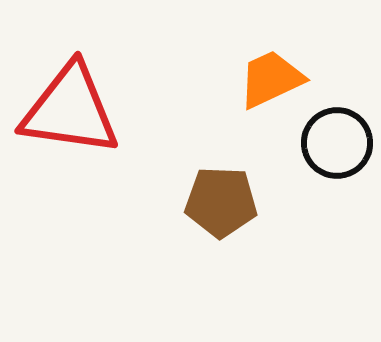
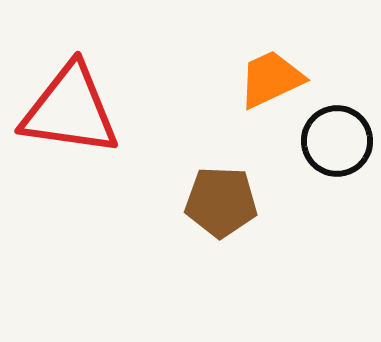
black circle: moved 2 px up
